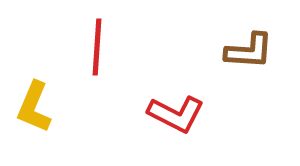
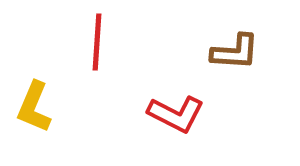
red line: moved 5 px up
brown L-shape: moved 14 px left, 1 px down
